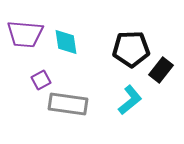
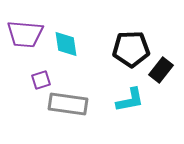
cyan diamond: moved 2 px down
purple square: rotated 12 degrees clockwise
cyan L-shape: rotated 28 degrees clockwise
